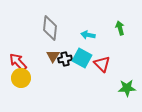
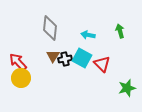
green arrow: moved 3 px down
green star: rotated 12 degrees counterclockwise
